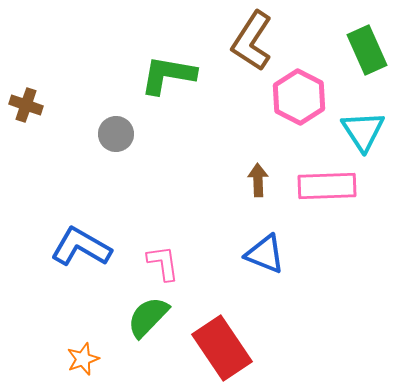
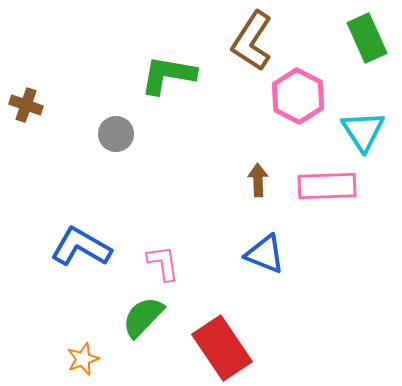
green rectangle: moved 12 px up
pink hexagon: moved 1 px left, 1 px up
green semicircle: moved 5 px left
